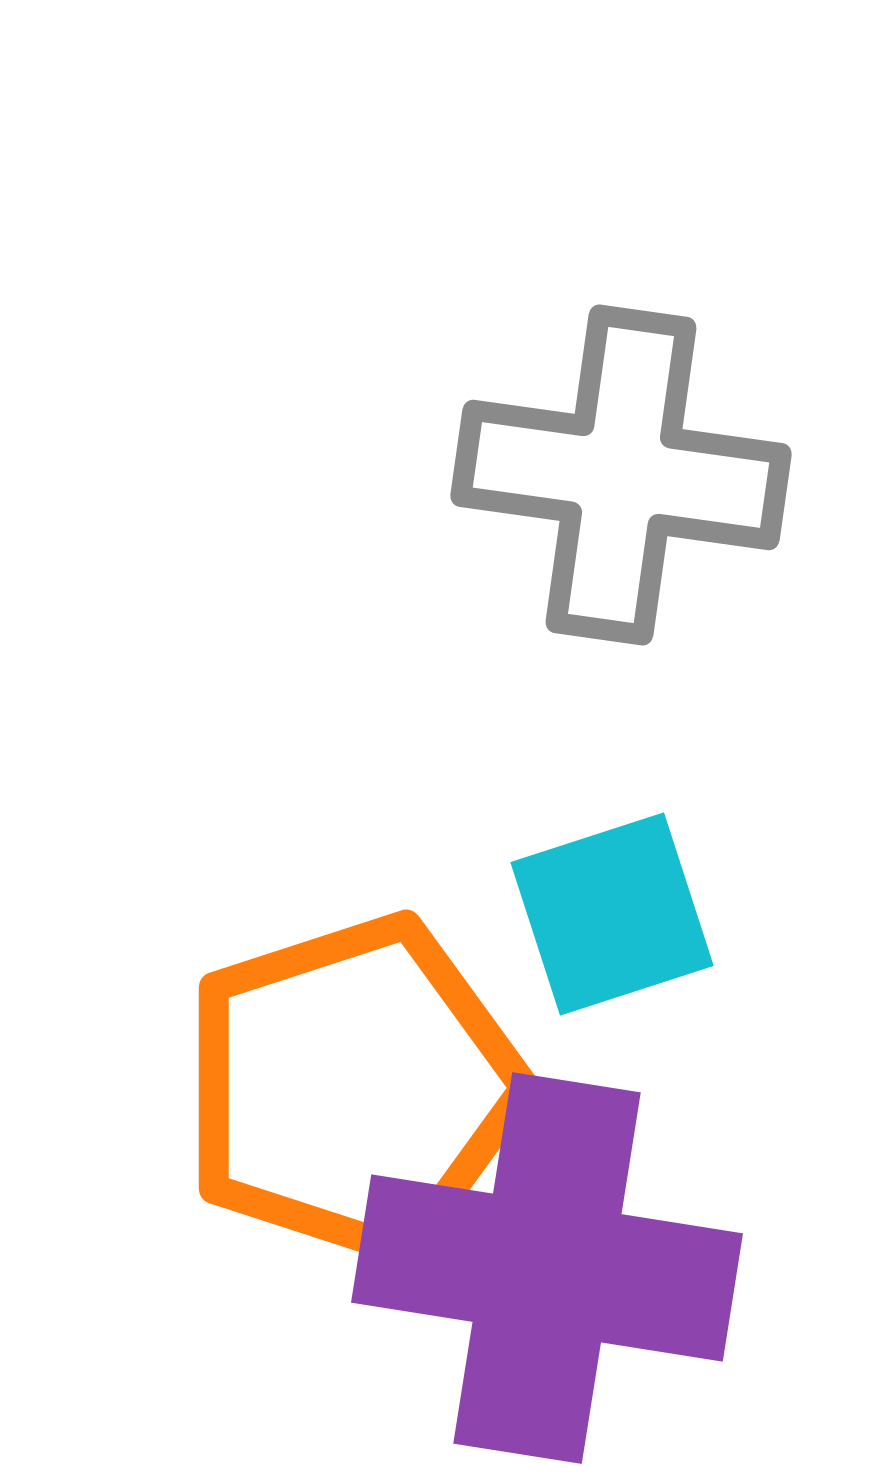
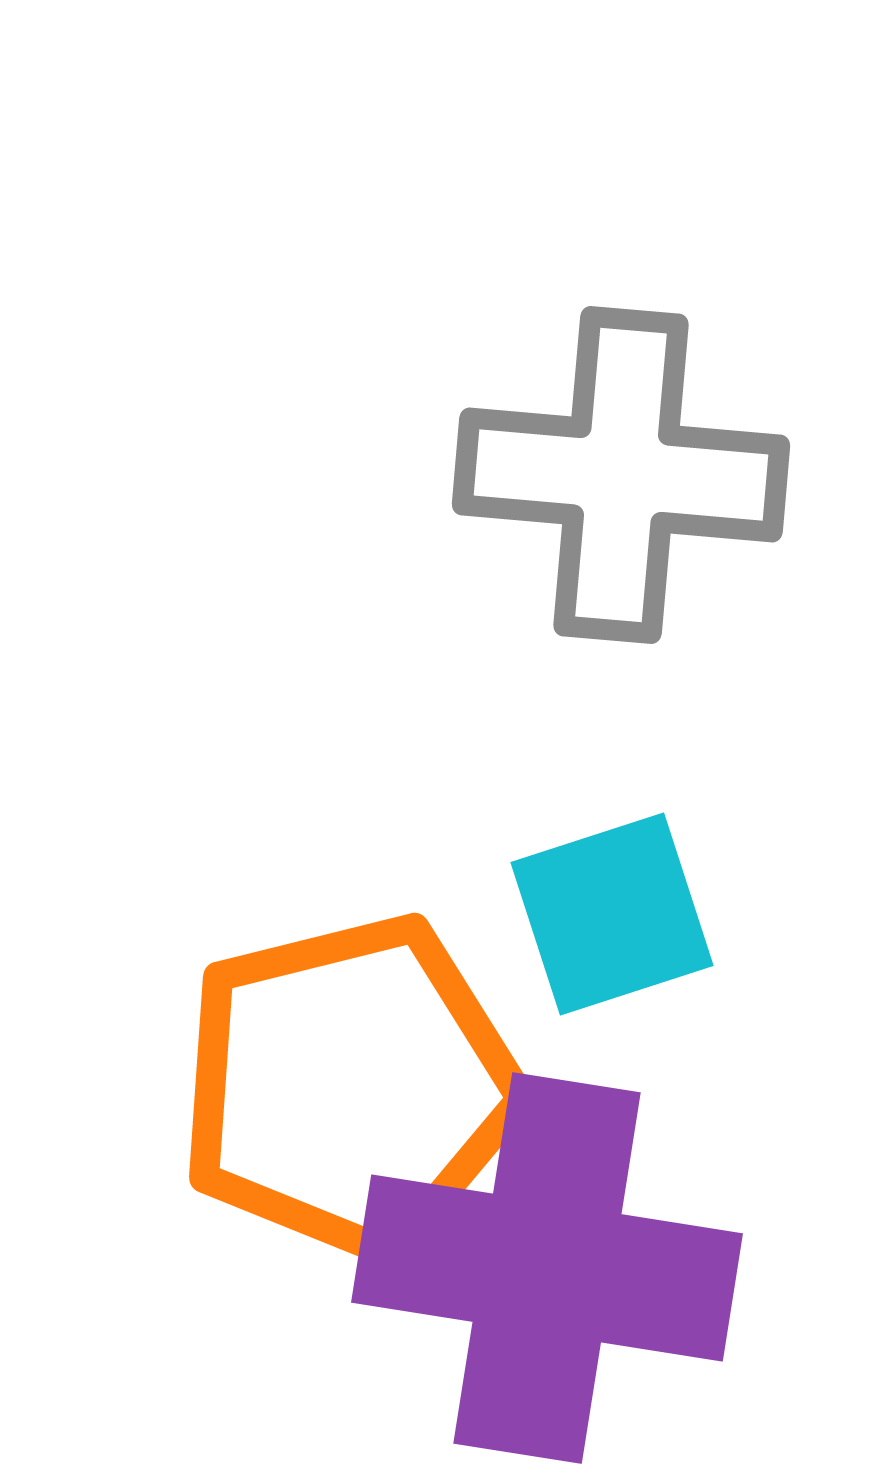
gray cross: rotated 3 degrees counterclockwise
orange pentagon: moved 3 px left, 1 px up; rotated 4 degrees clockwise
